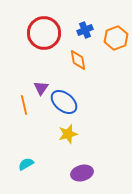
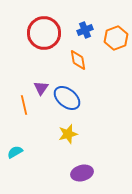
blue ellipse: moved 3 px right, 4 px up
cyan semicircle: moved 11 px left, 12 px up
